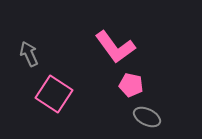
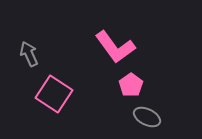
pink pentagon: rotated 25 degrees clockwise
